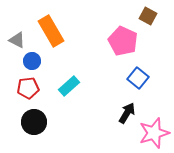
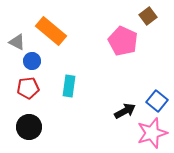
brown square: rotated 24 degrees clockwise
orange rectangle: rotated 20 degrees counterclockwise
gray triangle: moved 2 px down
blue square: moved 19 px right, 23 px down
cyan rectangle: rotated 40 degrees counterclockwise
black arrow: moved 2 px left, 2 px up; rotated 30 degrees clockwise
black circle: moved 5 px left, 5 px down
pink star: moved 2 px left
